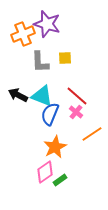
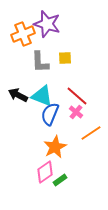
orange line: moved 1 px left, 1 px up
